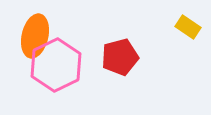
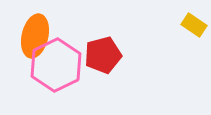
yellow rectangle: moved 6 px right, 2 px up
red pentagon: moved 17 px left, 2 px up
